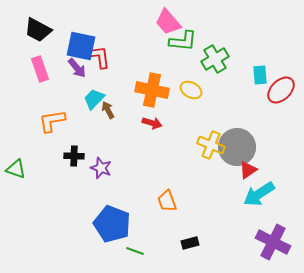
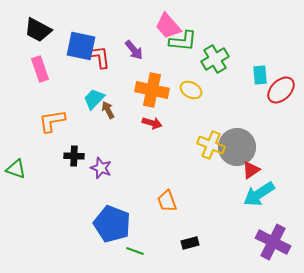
pink trapezoid: moved 4 px down
purple arrow: moved 57 px right, 18 px up
red triangle: moved 3 px right
